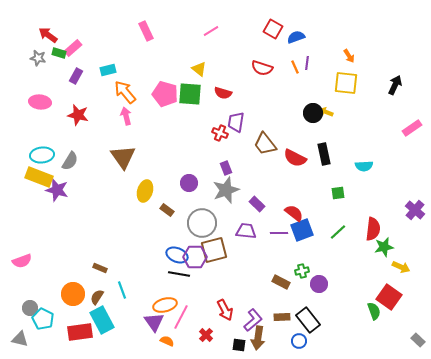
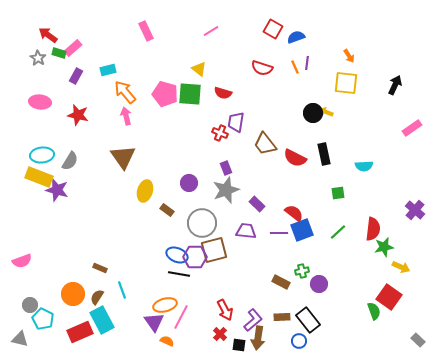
gray star at (38, 58): rotated 21 degrees clockwise
gray circle at (30, 308): moved 3 px up
red rectangle at (80, 332): rotated 15 degrees counterclockwise
red cross at (206, 335): moved 14 px right, 1 px up
